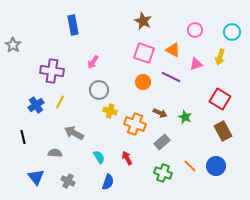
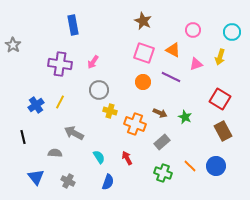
pink circle: moved 2 px left
purple cross: moved 8 px right, 7 px up
